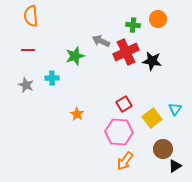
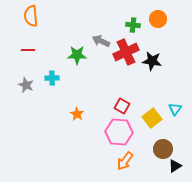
green star: moved 2 px right, 1 px up; rotated 18 degrees clockwise
red square: moved 2 px left, 2 px down; rotated 28 degrees counterclockwise
